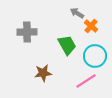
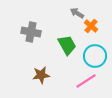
gray cross: moved 4 px right; rotated 12 degrees clockwise
brown star: moved 2 px left, 2 px down
